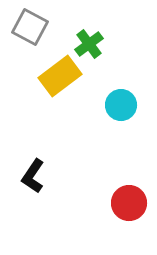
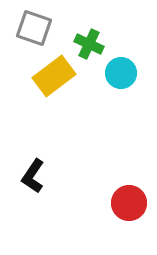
gray square: moved 4 px right, 1 px down; rotated 9 degrees counterclockwise
green cross: rotated 28 degrees counterclockwise
yellow rectangle: moved 6 px left
cyan circle: moved 32 px up
